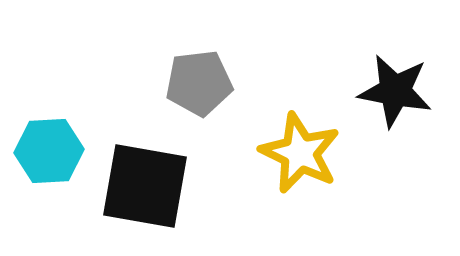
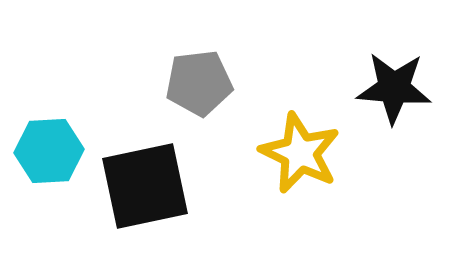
black star: moved 1 px left, 3 px up; rotated 6 degrees counterclockwise
black square: rotated 22 degrees counterclockwise
